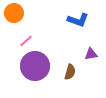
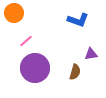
purple circle: moved 2 px down
brown semicircle: moved 5 px right
